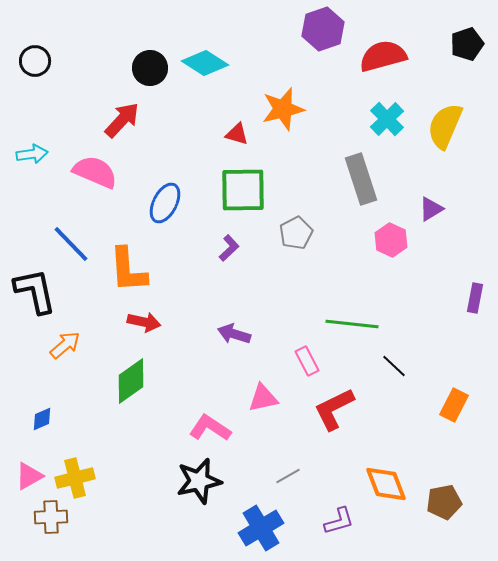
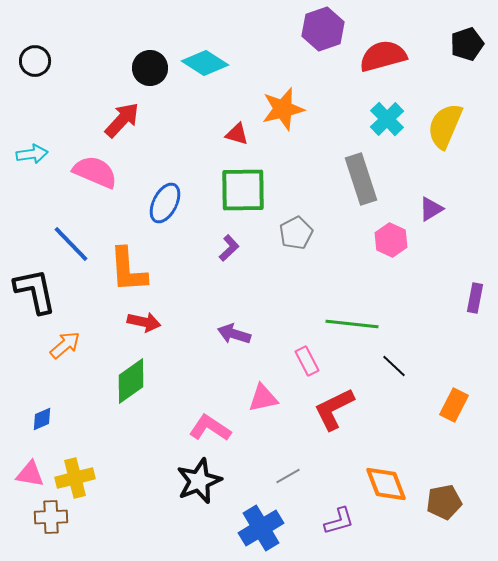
pink triangle at (29, 476): moved 1 px right, 2 px up; rotated 40 degrees clockwise
black star at (199, 481): rotated 9 degrees counterclockwise
